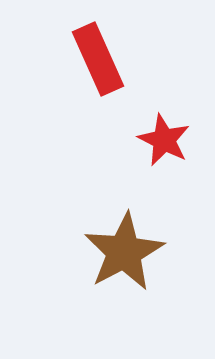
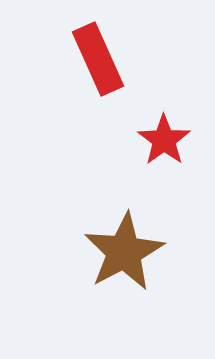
red star: rotated 10 degrees clockwise
